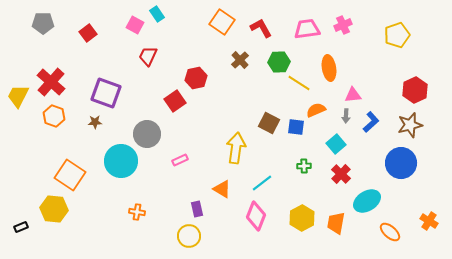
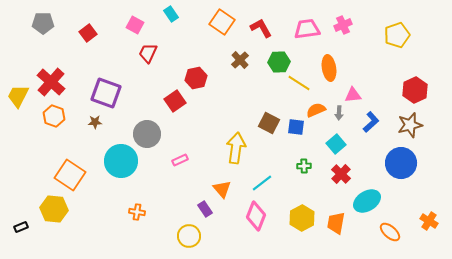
cyan rectangle at (157, 14): moved 14 px right
red trapezoid at (148, 56): moved 3 px up
gray arrow at (346, 116): moved 7 px left, 3 px up
orange triangle at (222, 189): rotated 18 degrees clockwise
purple rectangle at (197, 209): moved 8 px right; rotated 21 degrees counterclockwise
